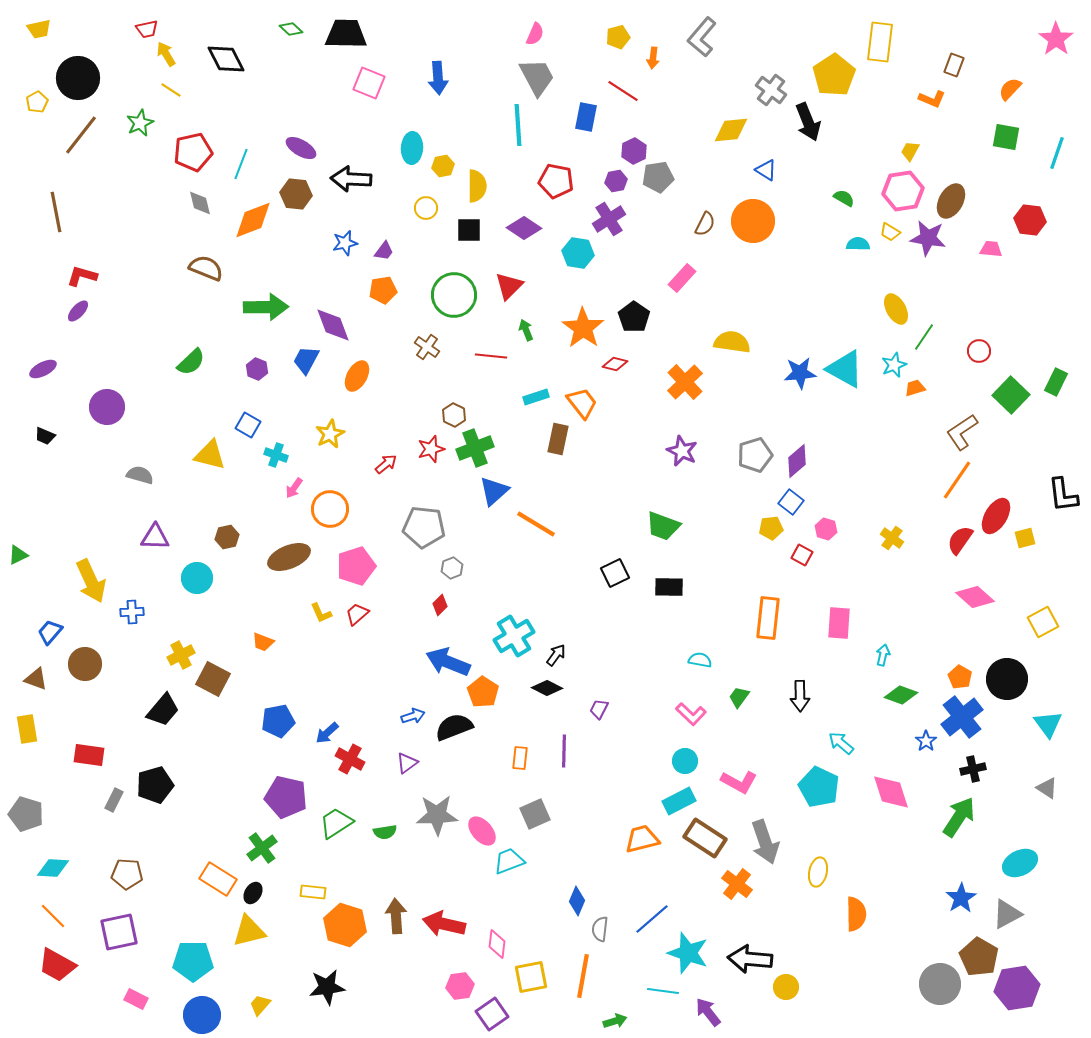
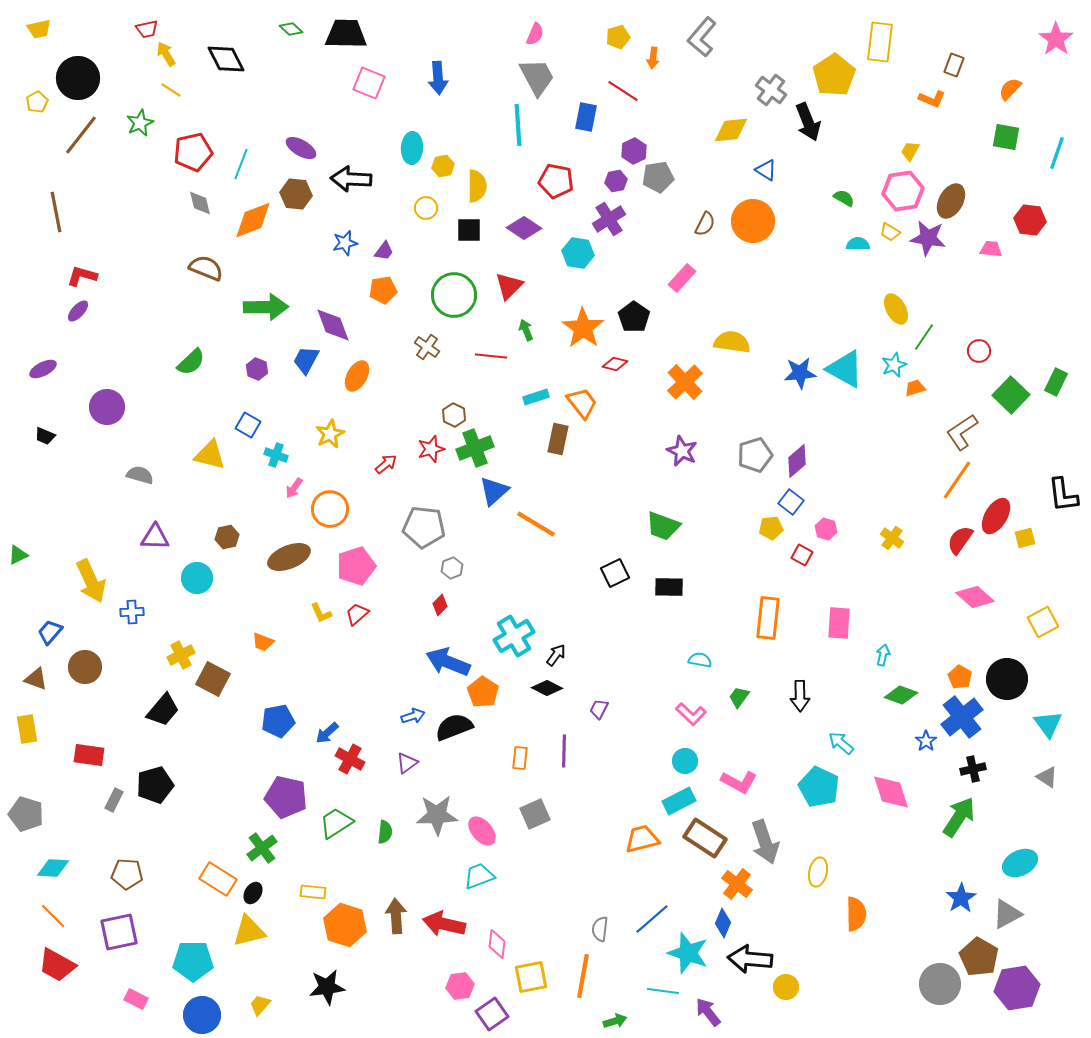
brown circle at (85, 664): moved 3 px down
gray triangle at (1047, 788): moved 11 px up
green semicircle at (385, 832): rotated 75 degrees counterclockwise
cyan trapezoid at (509, 861): moved 30 px left, 15 px down
blue diamond at (577, 901): moved 146 px right, 22 px down
